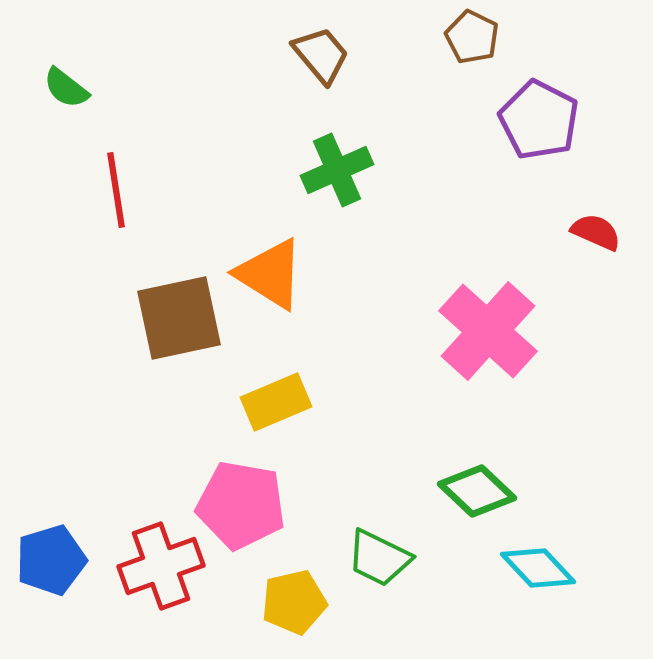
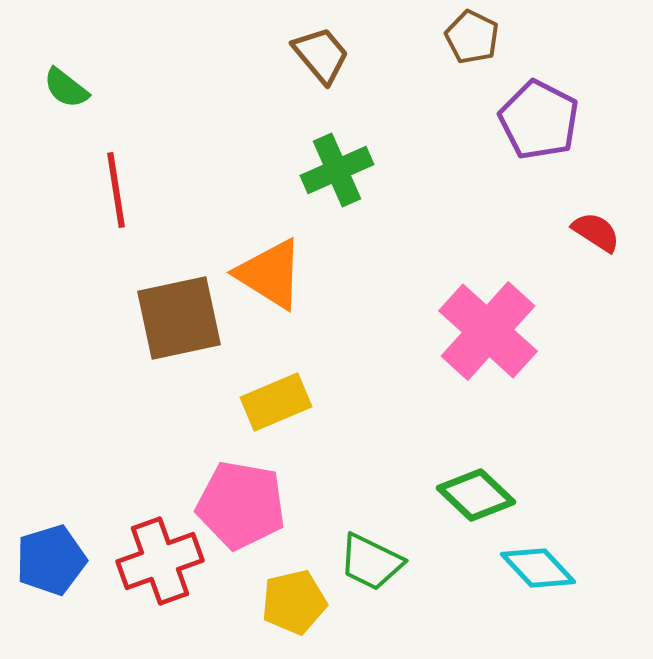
red semicircle: rotated 9 degrees clockwise
green diamond: moved 1 px left, 4 px down
green trapezoid: moved 8 px left, 4 px down
red cross: moved 1 px left, 5 px up
